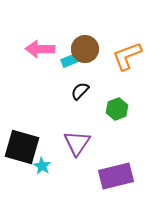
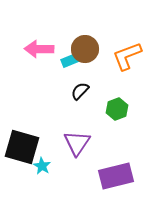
pink arrow: moved 1 px left
